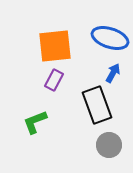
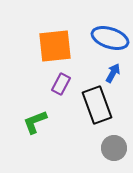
purple rectangle: moved 7 px right, 4 px down
gray circle: moved 5 px right, 3 px down
